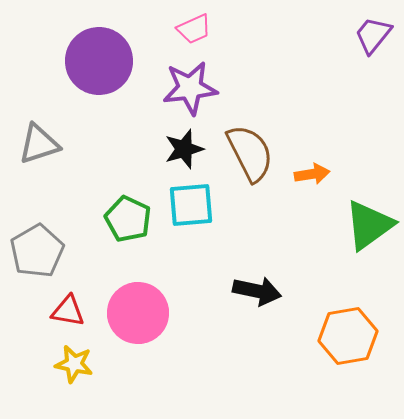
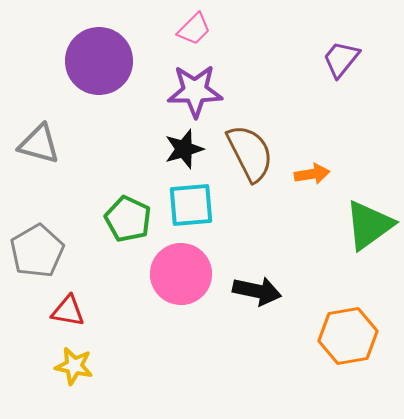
pink trapezoid: rotated 21 degrees counterclockwise
purple trapezoid: moved 32 px left, 24 px down
purple star: moved 5 px right, 3 px down; rotated 6 degrees clockwise
gray triangle: rotated 33 degrees clockwise
pink circle: moved 43 px right, 39 px up
yellow star: moved 2 px down
